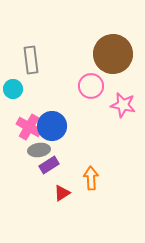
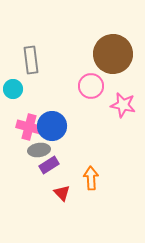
pink cross: rotated 15 degrees counterclockwise
red triangle: rotated 42 degrees counterclockwise
